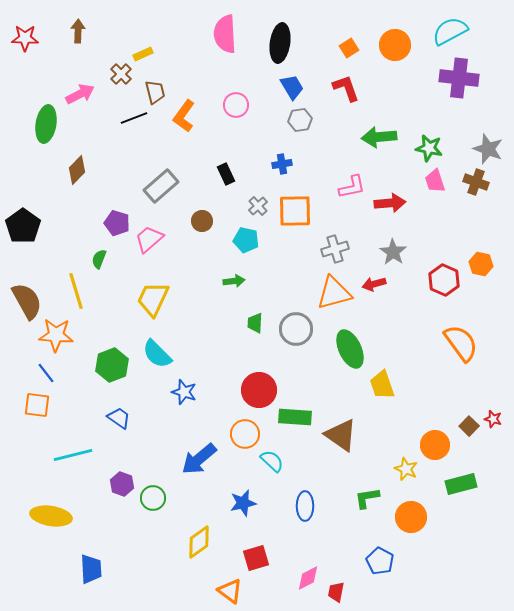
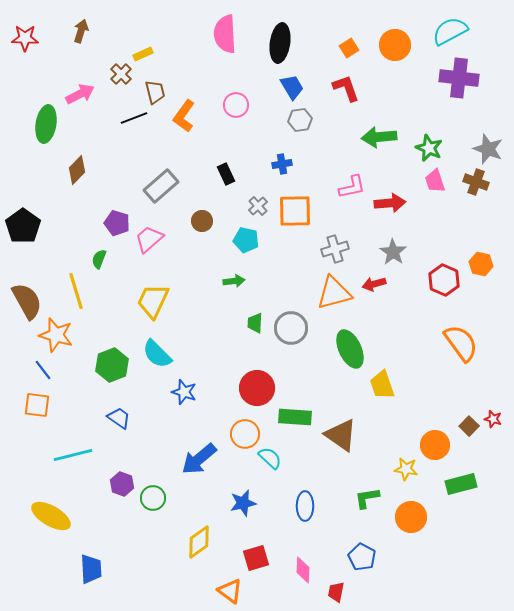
brown arrow at (78, 31): moved 3 px right; rotated 15 degrees clockwise
green star at (429, 148): rotated 12 degrees clockwise
yellow trapezoid at (153, 299): moved 2 px down
gray circle at (296, 329): moved 5 px left, 1 px up
orange star at (56, 335): rotated 12 degrees clockwise
blue line at (46, 373): moved 3 px left, 3 px up
red circle at (259, 390): moved 2 px left, 2 px up
cyan semicircle at (272, 461): moved 2 px left, 3 px up
yellow star at (406, 469): rotated 15 degrees counterclockwise
yellow ellipse at (51, 516): rotated 21 degrees clockwise
blue pentagon at (380, 561): moved 18 px left, 4 px up
pink diamond at (308, 578): moved 5 px left, 8 px up; rotated 60 degrees counterclockwise
